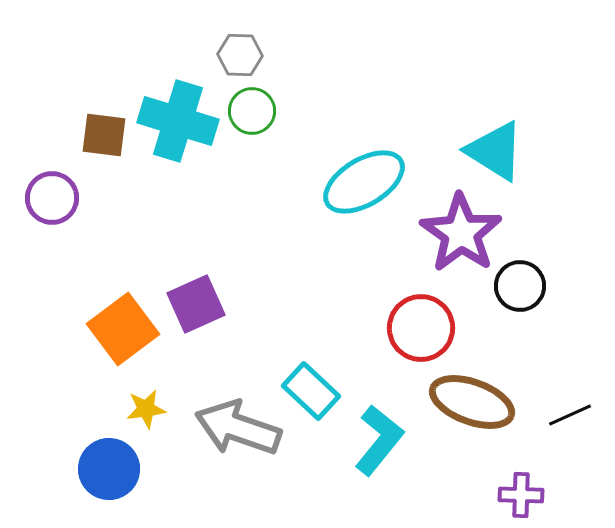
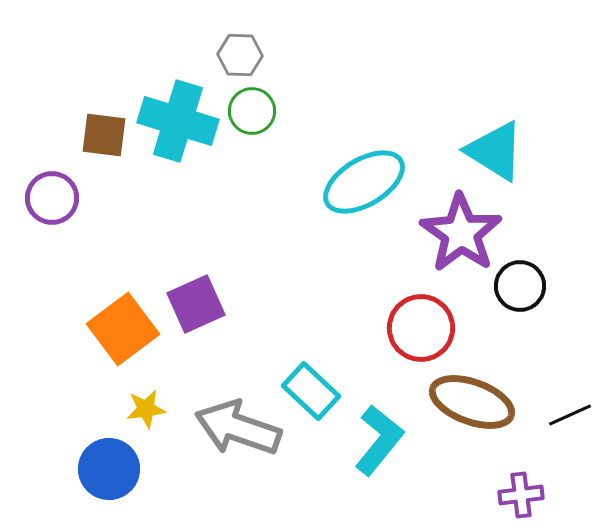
purple cross: rotated 9 degrees counterclockwise
